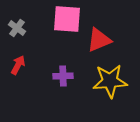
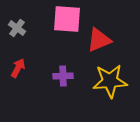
red arrow: moved 3 px down
